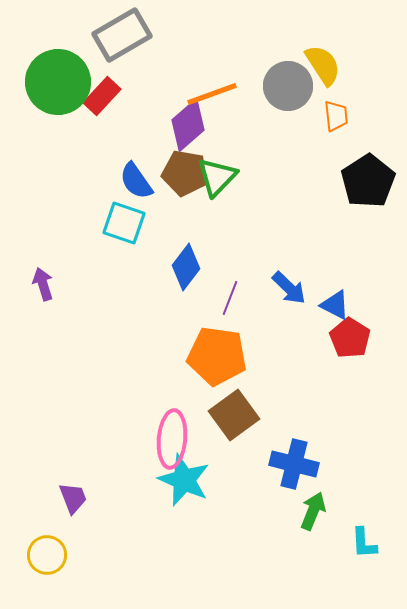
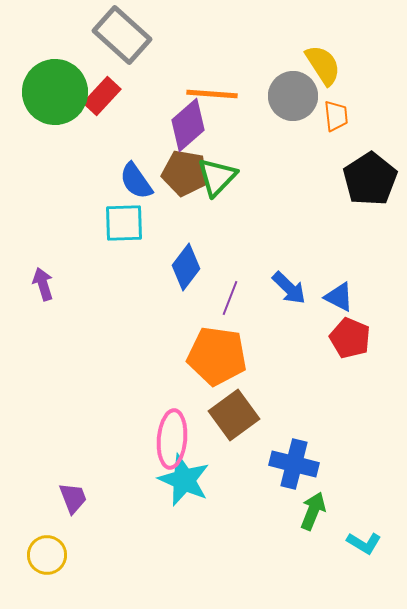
gray rectangle: rotated 72 degrees clockwise
green circle: moved 3 px left, 10 px down
gray circle: moved 5 px right, 10 px down
orange line: rotated 24 degrees clockwise
black pentagon: moved 2 px right, 2 px up
cyan square: rotated 21 degrees counterclockwise
blue triangle: moved 4 px right, 8 px up
red pentagon: rotated 9 degrees counterclockwise
cyan L-shape: rotated 56 degrees counterclockwise
